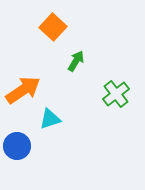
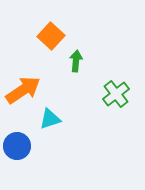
orange square: moved 2 px left, 9 px down
green arrow: rotated 25 degrees counterclockwise
